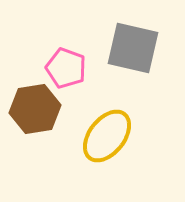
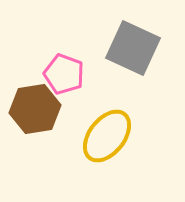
gray square: rotated 12 degrees clockwise
pink pentagon: moved 2 px left, 6 px down
